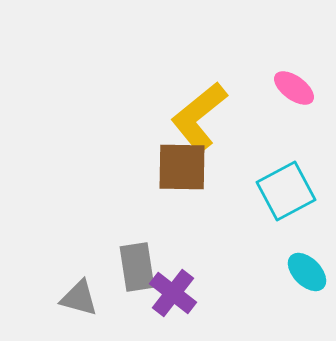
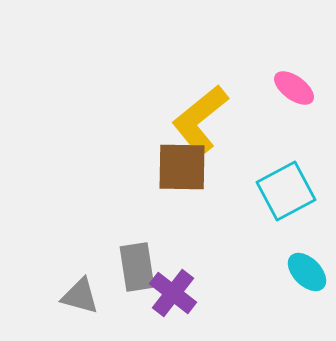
yellow L-shape: moved 1 px right, 3 px down
gray triangle: moved 1 px right, 2 px up
